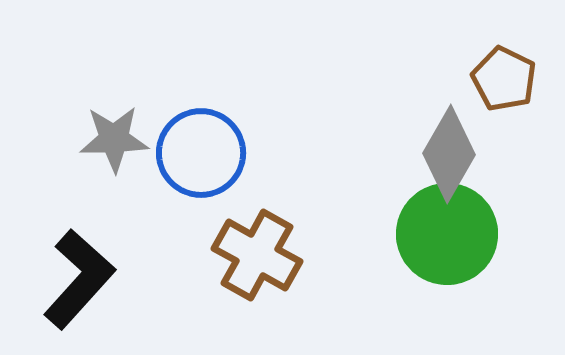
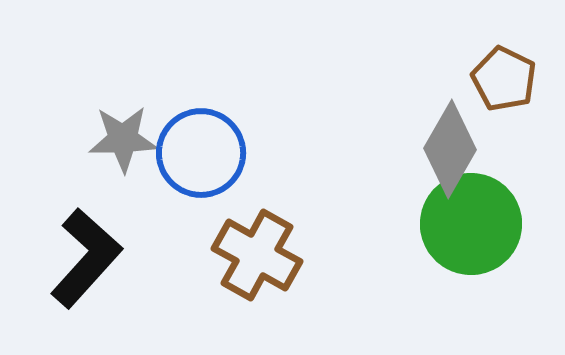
gray star: moved 9 px right
gray diamond: moved 1 px right, 5 px up
green circle: moved 24 px right, 10 px up
black L-shape: moved 7 px right, 21 px up
